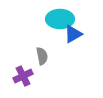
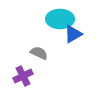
gray semicircle: moved 3 px left, 3 px up; rotated 54 degrees counterclockwise
